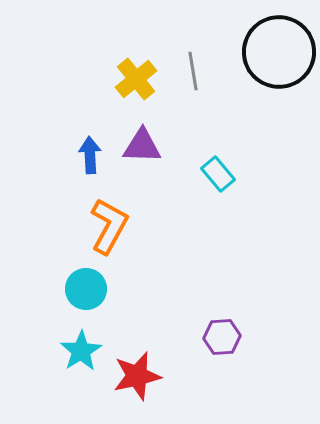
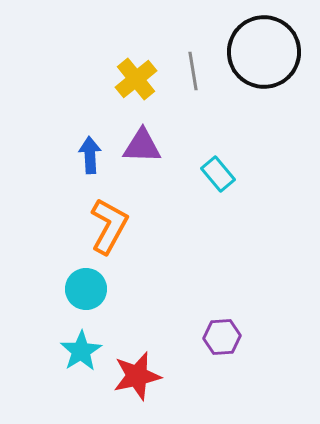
black circle: moved 15 px left
